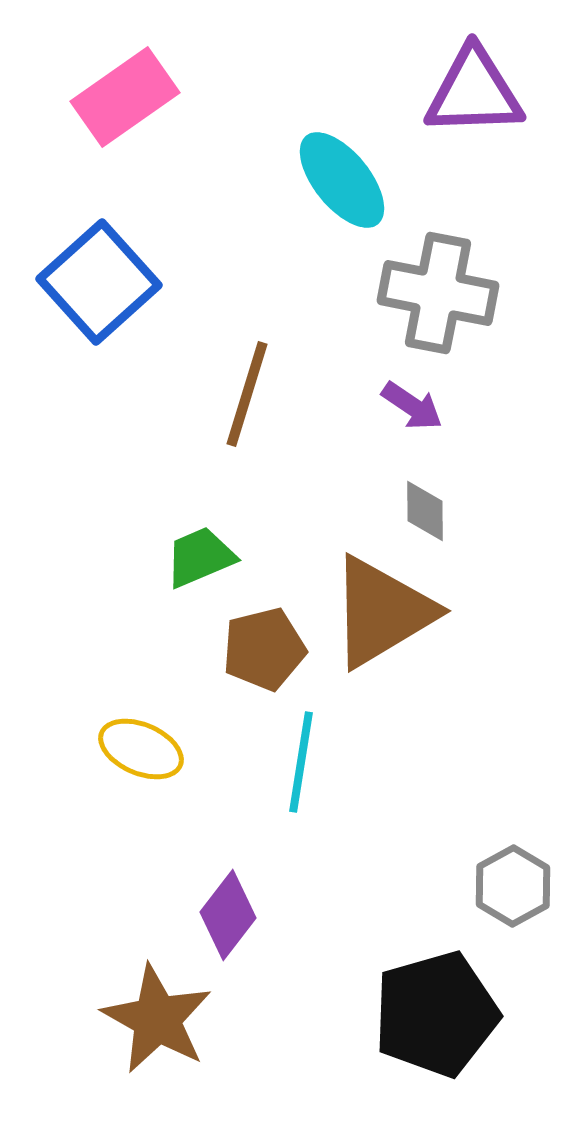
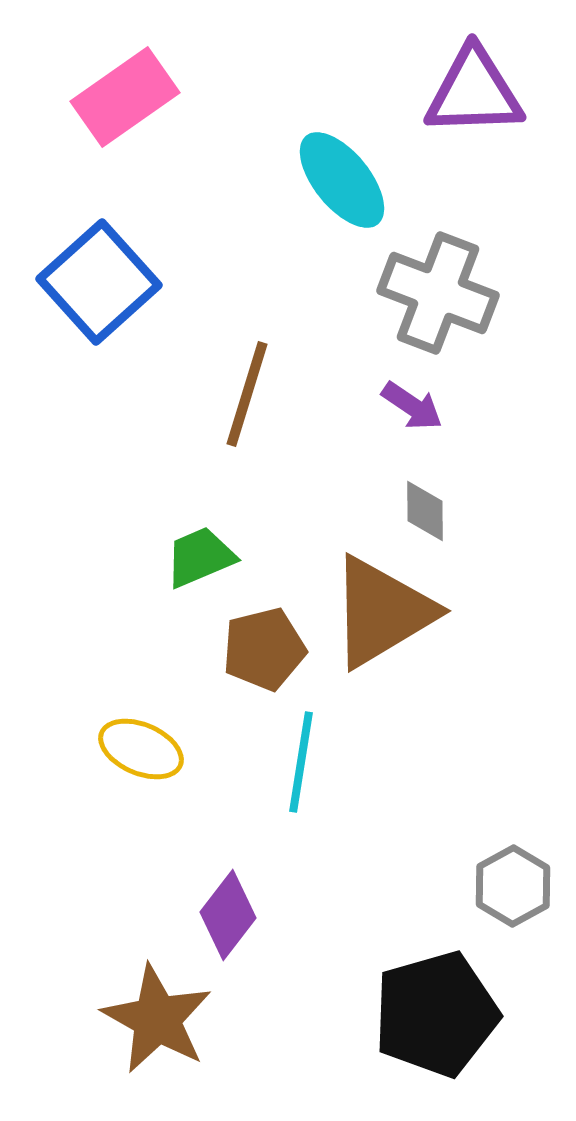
gray cross: rotated 10 degrees clockwise
